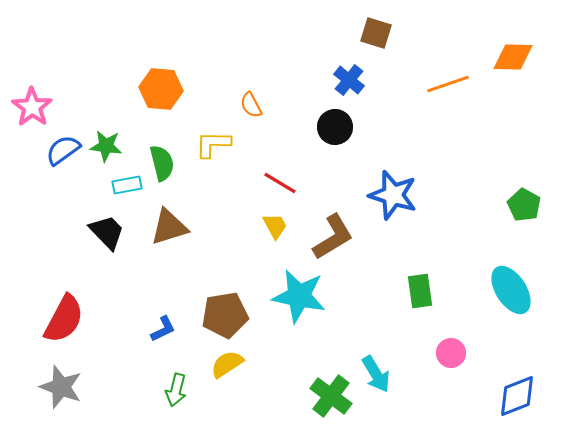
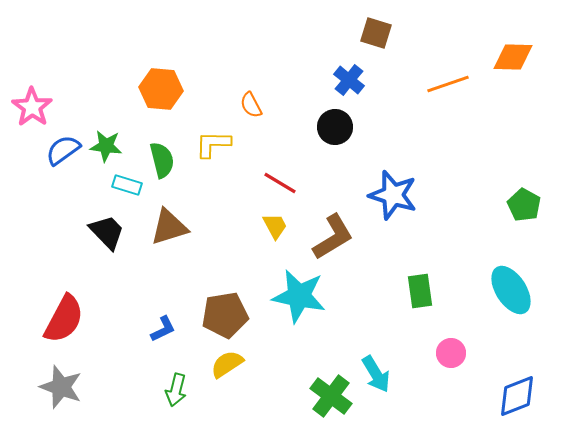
green semicircle: moved 3 px up
cyan rectangle: rotated 28 degrees clockwise
